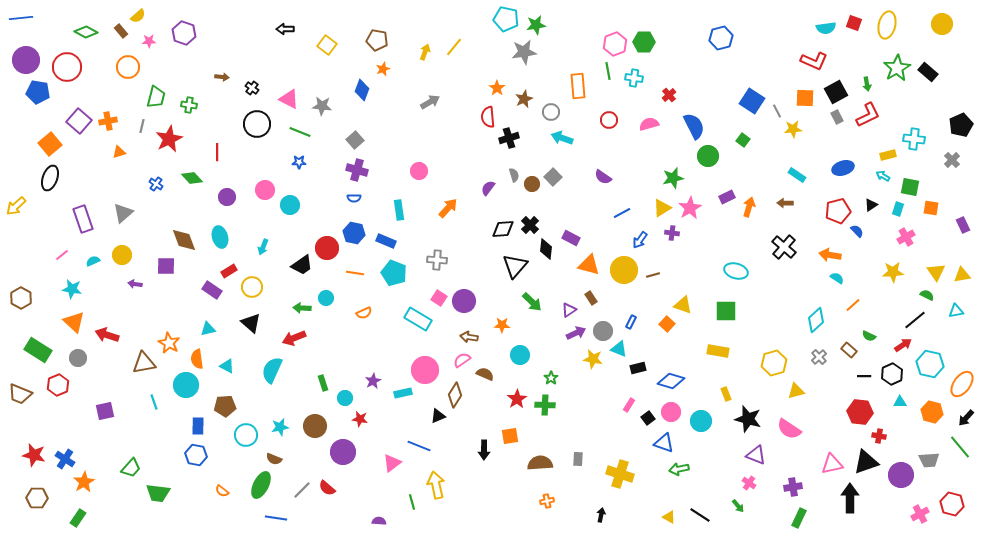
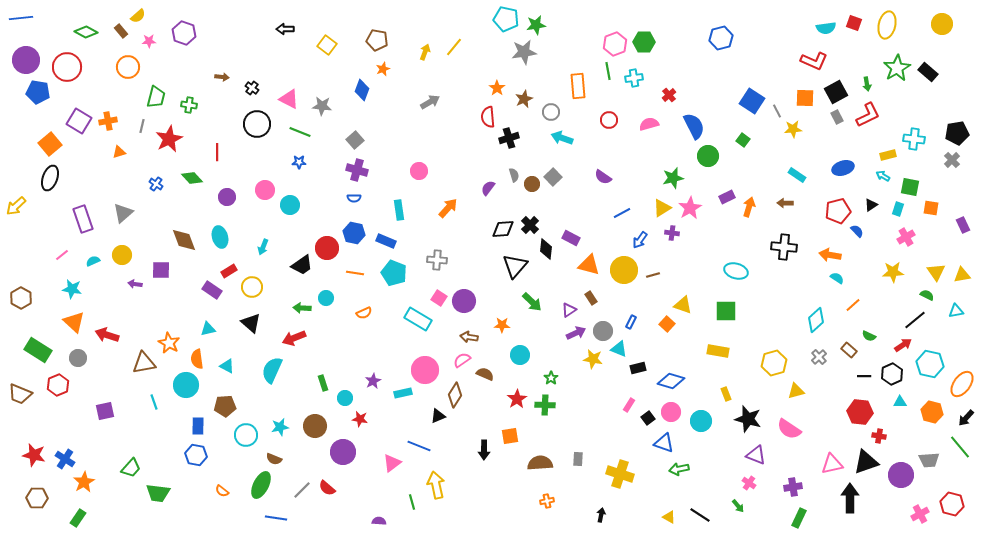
cyan cross at (634, 78): rotated 18 degrees counterclockwise
purple square at (79, 121): rotated 10 degrees counterclockwise
black pentagon at (961, 125): moved 4 px left, 8 px down; rotated 15 degrees clockwise
black cross at (784, 247): rotated 35 degrees counterclockwise
purple square at (166, 266): moved 5 px left, 4 px down
